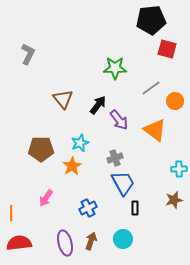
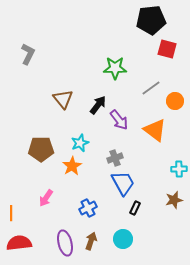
black rectangle: rotated 24 degrees clockwise
